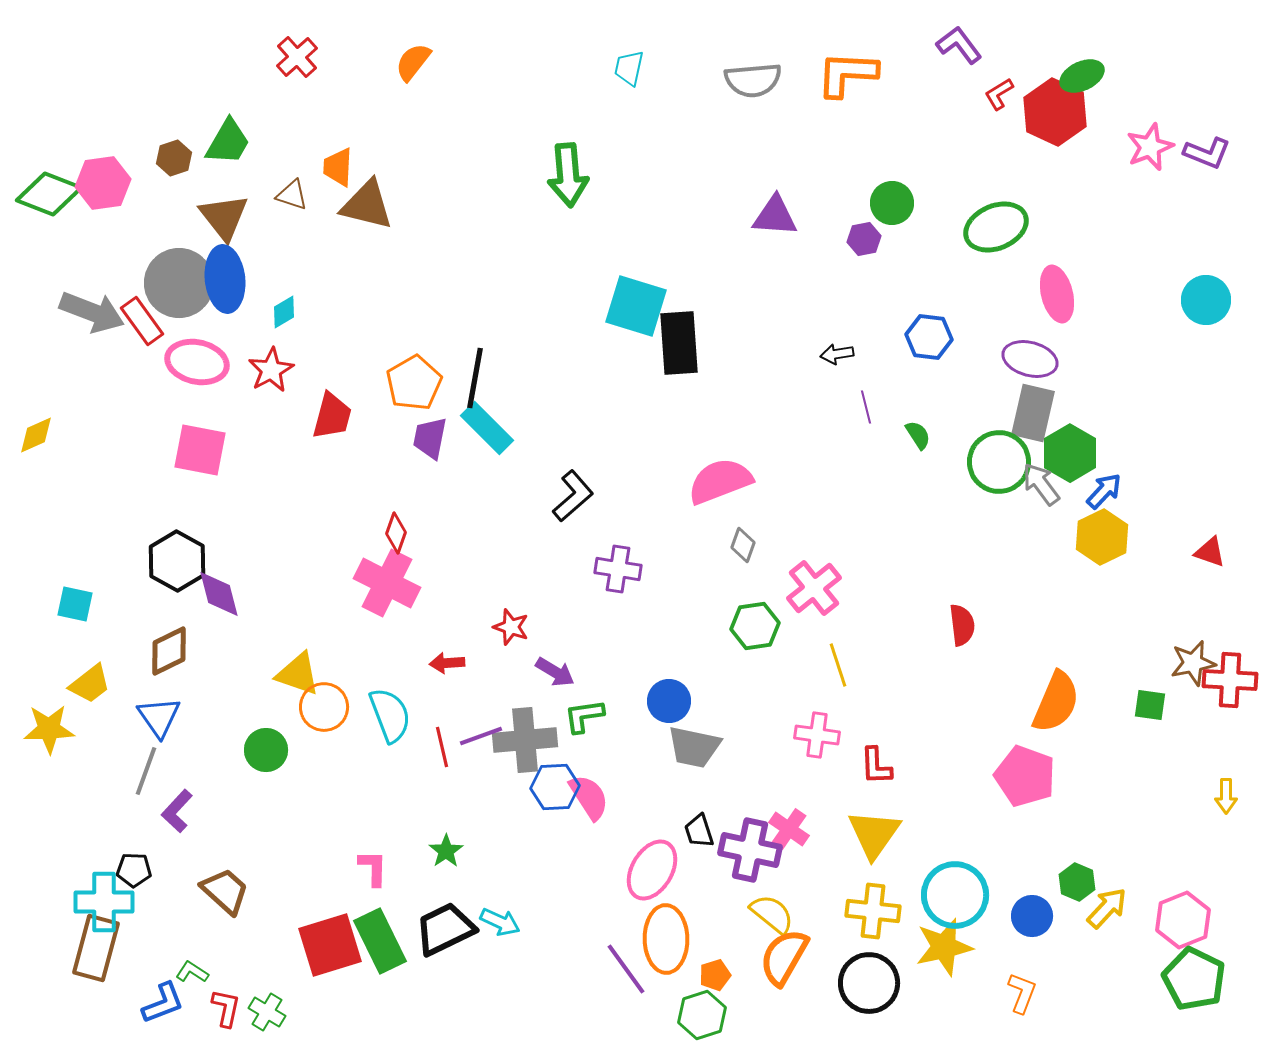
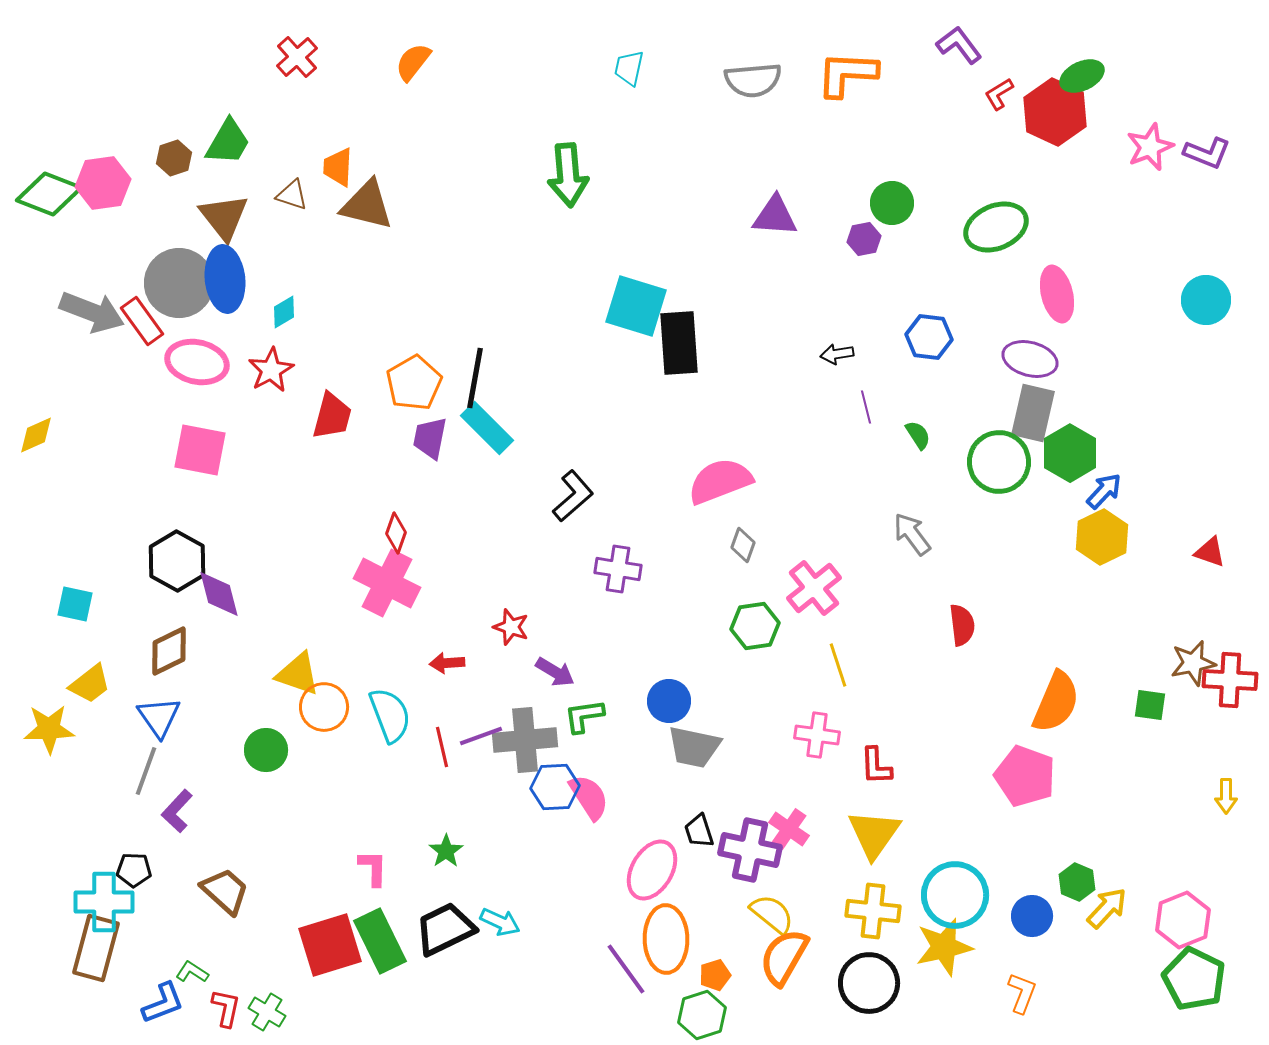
gray arrow at (1041, 484): moved 129 px left, 50 px down
